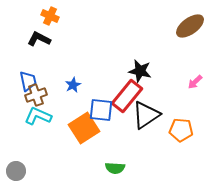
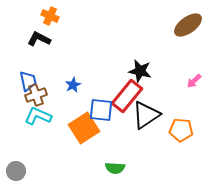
brown ellipse: moved 2 px left, 1 px up
pink arrow: moved 1 px left, 1 px up
